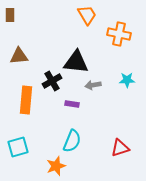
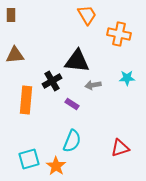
brown rectangle: moved 1 px right
brown triangle: moved 4 px left, 1 px up
black triangle: moved 1 px right, 1 px up
cyan star: moved 2 px up
purple rectangle: rotated 24 degrees clockwise
cyan square: moved 11 px right, 12 px down
orange star: rotated 18 degrees counterclockwise
